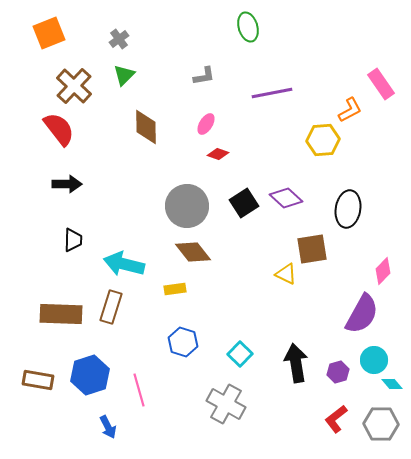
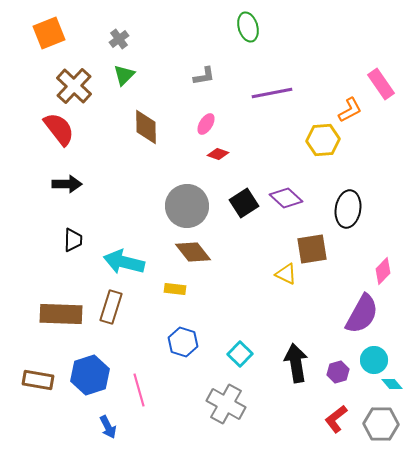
cyan arrow at (124, 264): moved 2 px up
yellow rectangle at (175, 289): rotated 15 degrees clockwise
